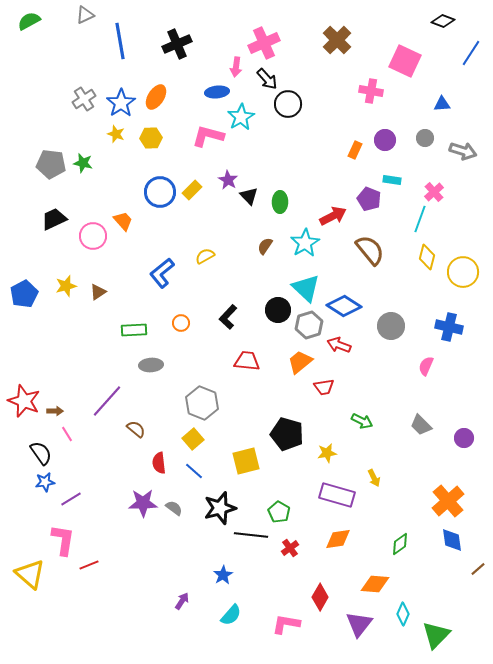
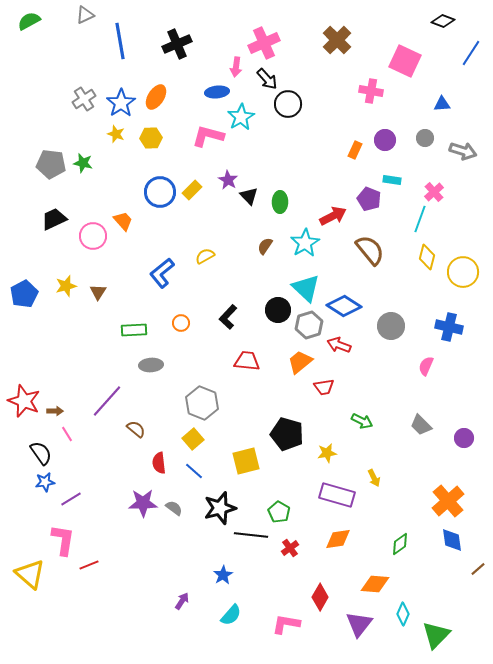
brown triangle at (98, 292): rotated 24 degrees counterclockwise
